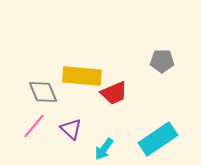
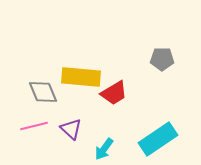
gray pentagon: moved 2 px up
yellow rectangle: moved 1 px left, 1 px down
red trapezoid: rotated 8 degrees counterclockwise
pink line: rotated 36 degrees clockwise
